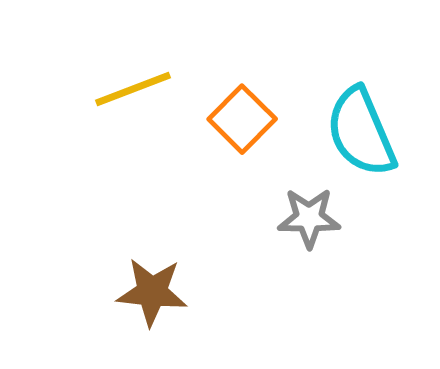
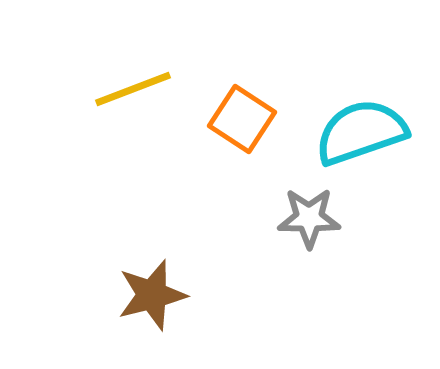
orange square: rotated 12 degrees counterclockwise
cyan semicircle: rotated 94 degrees clockwise
brown star: moved 3 px down; rotated 20 degrees counterclockwise
